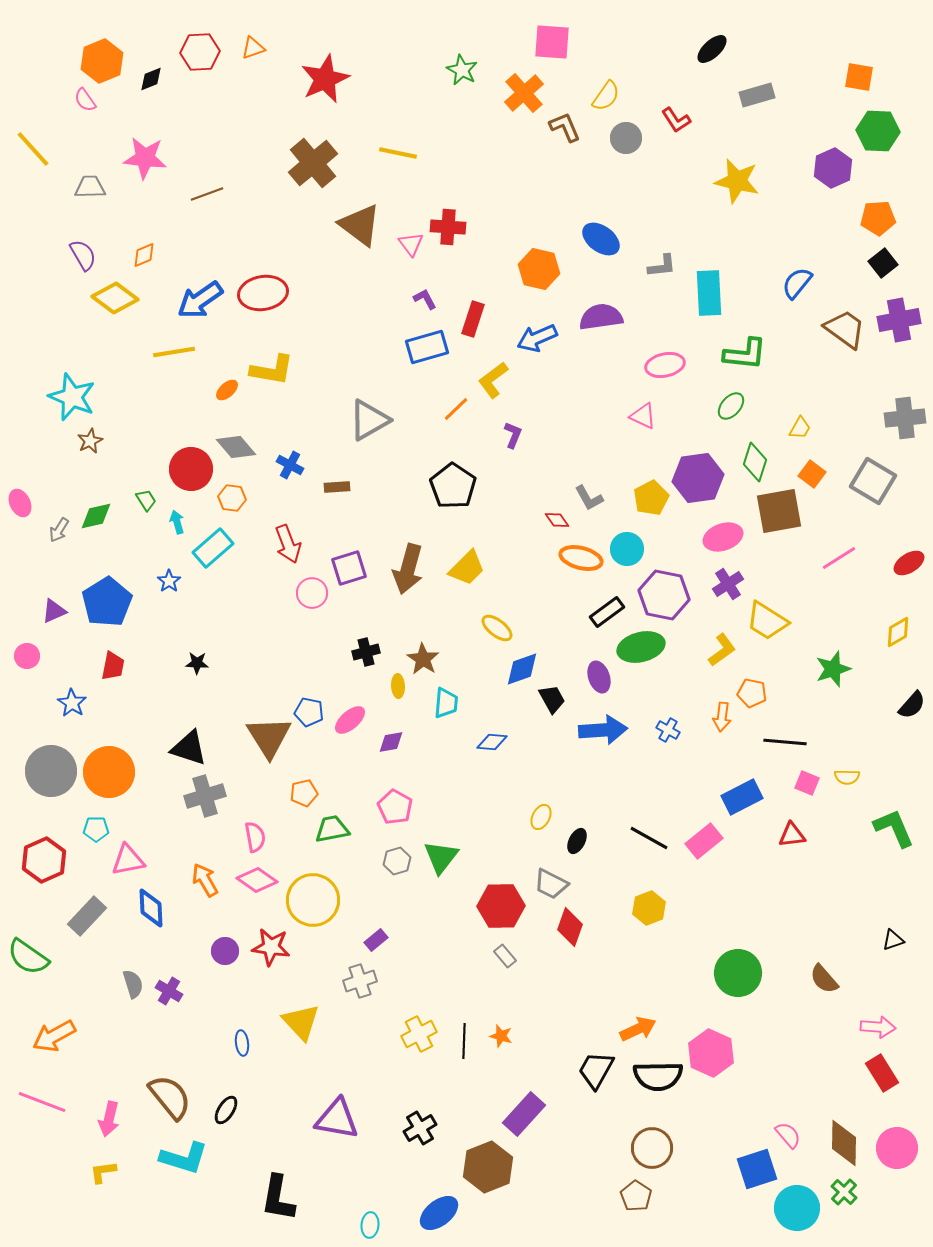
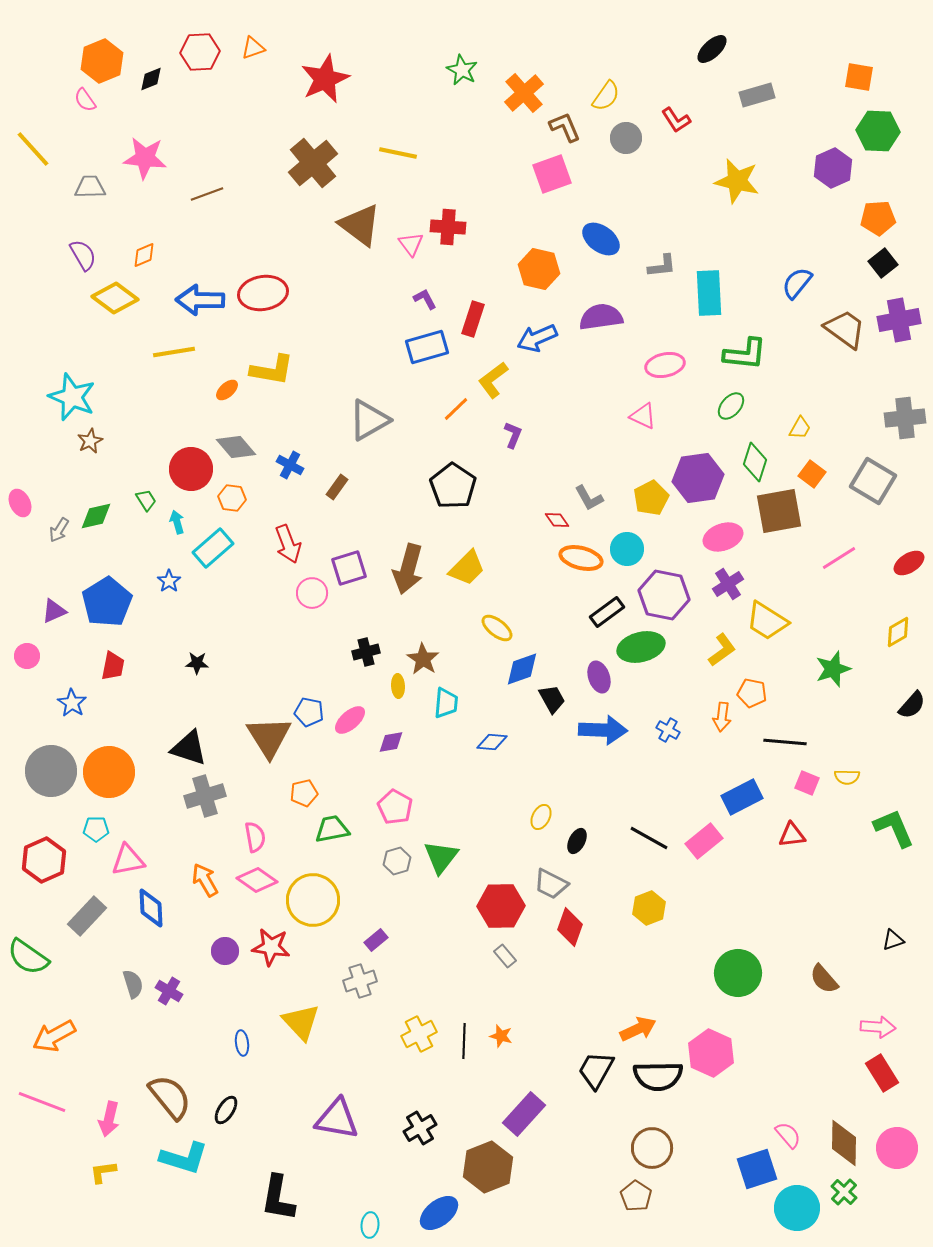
pink square at (552, 42): moved 132 px down; rotated 24 degrees counterclockwise
blue arrow at (200, 300): rotated 36 degrees clockwise
brown rectangle at (337, 487): rotated 50 degrees counterclockwise
blue arrow at (603, 730): rotated 6 degrees clockwise
